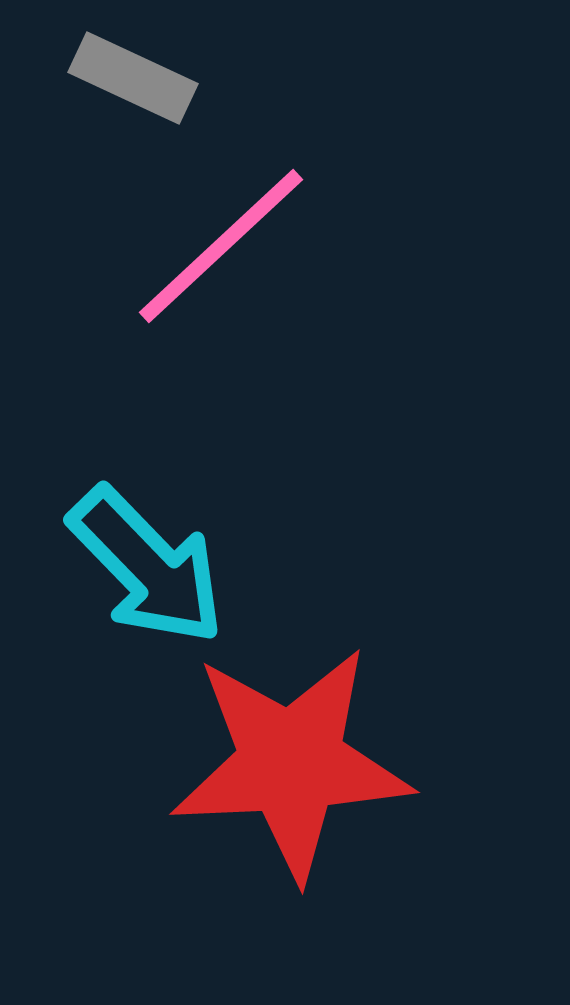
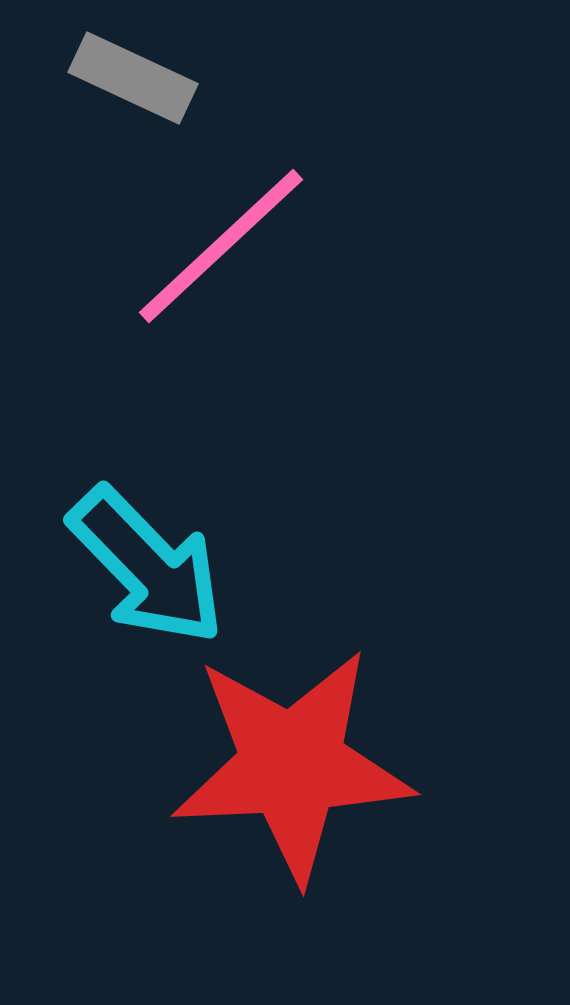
red star: moved 1 px right, 2 px down
